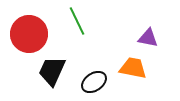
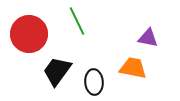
black trapezoid: moved 5 px right; rotated 12 degrees clockwise
black ellipse: rotated 60 degrees counterclockwise
